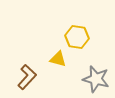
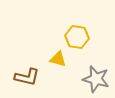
brown L-shape: rotated 60 degrees clockwise
